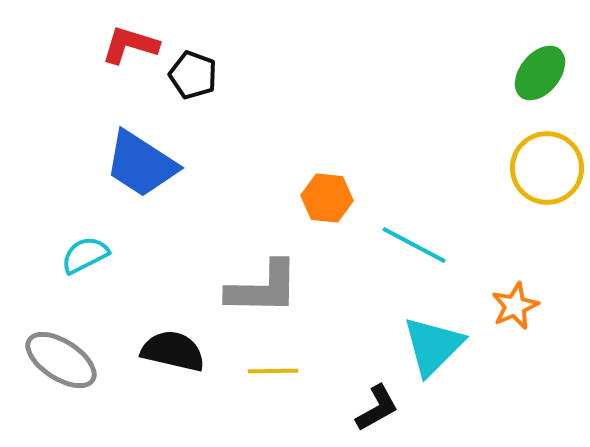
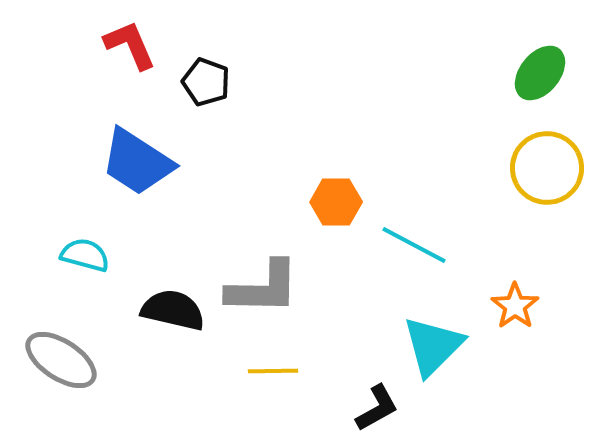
red L-shape: rotated 50 degrees clockwise
black pentagon: moved 13 px right, 7 px down
blue trapezoid: moved 4 px left, 2 px up
orange hexagon: moved 9 px right, 4 px down; rotated 6 degrees counterclockwise
cyan semicircle: rotated 42 degrees clockwise
orange star: rotated 12 degrees counterclockwise
black semicircle: moved 41 px up
